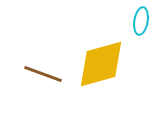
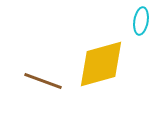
brown line: moved 7 px down
